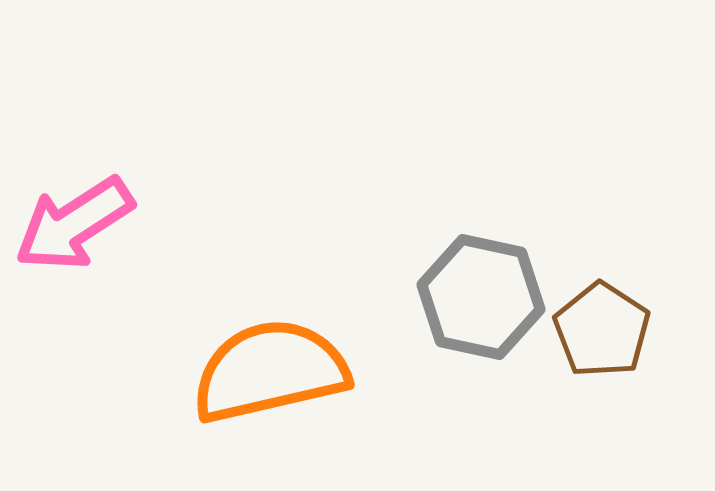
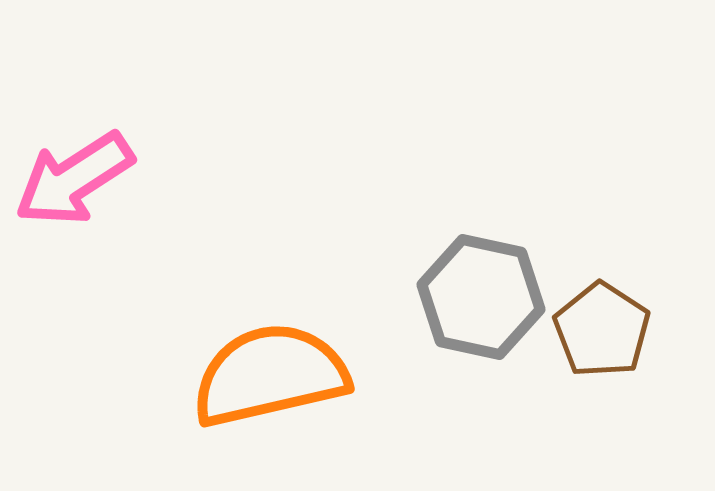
pink arrow: moved 45 px up
orange semicircle: moved 4 px down
